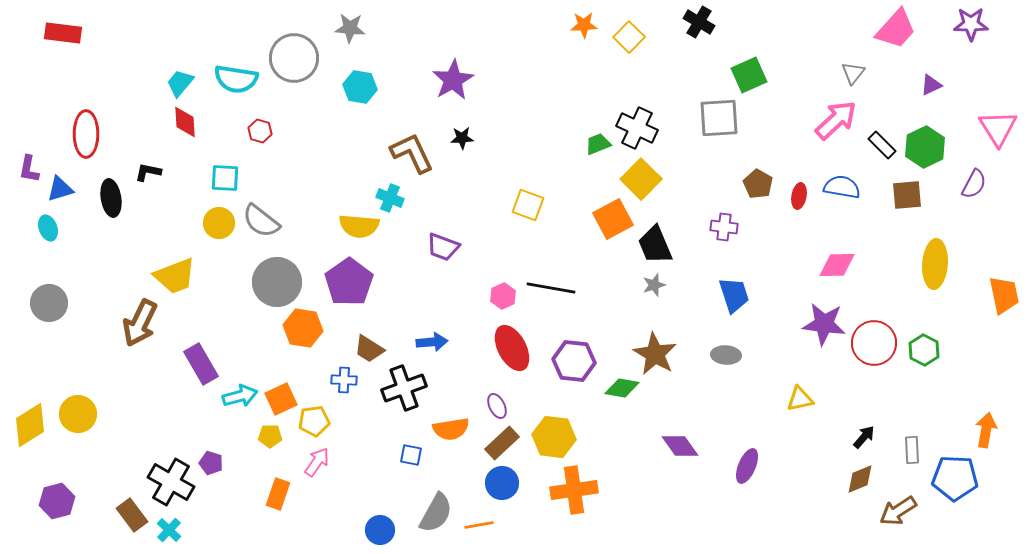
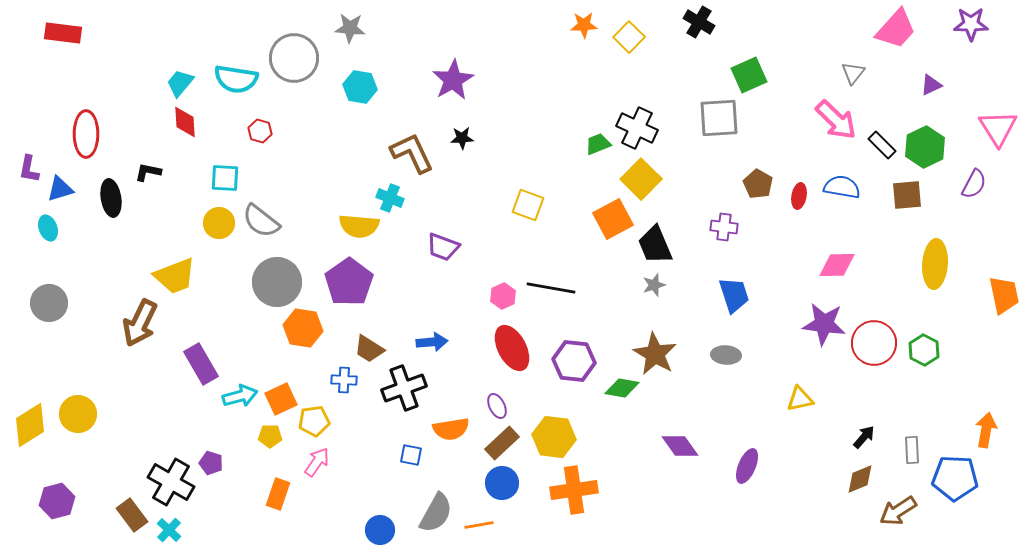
pink arrow at (836, 120): rotated 87 degrees clockwise
